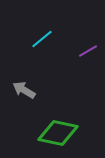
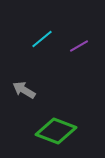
purple line: moved 9 px left, 5 px up
green diamond: moved 2 px left, 2 px up; rotated 9 degrees clockwise
